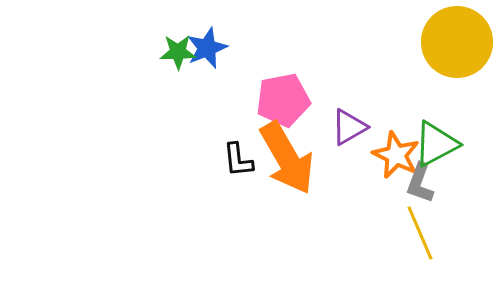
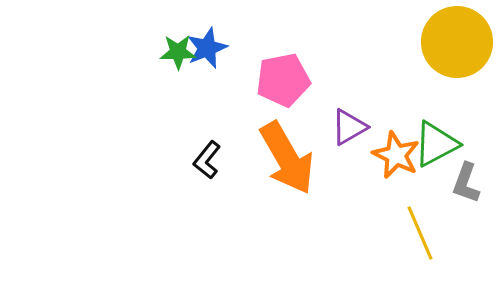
pink pentagon: moved 20 px up
black L-shape: moved 31 px left; rotated 45 degrees clockwise
gray L-shape: moved 46 px right
